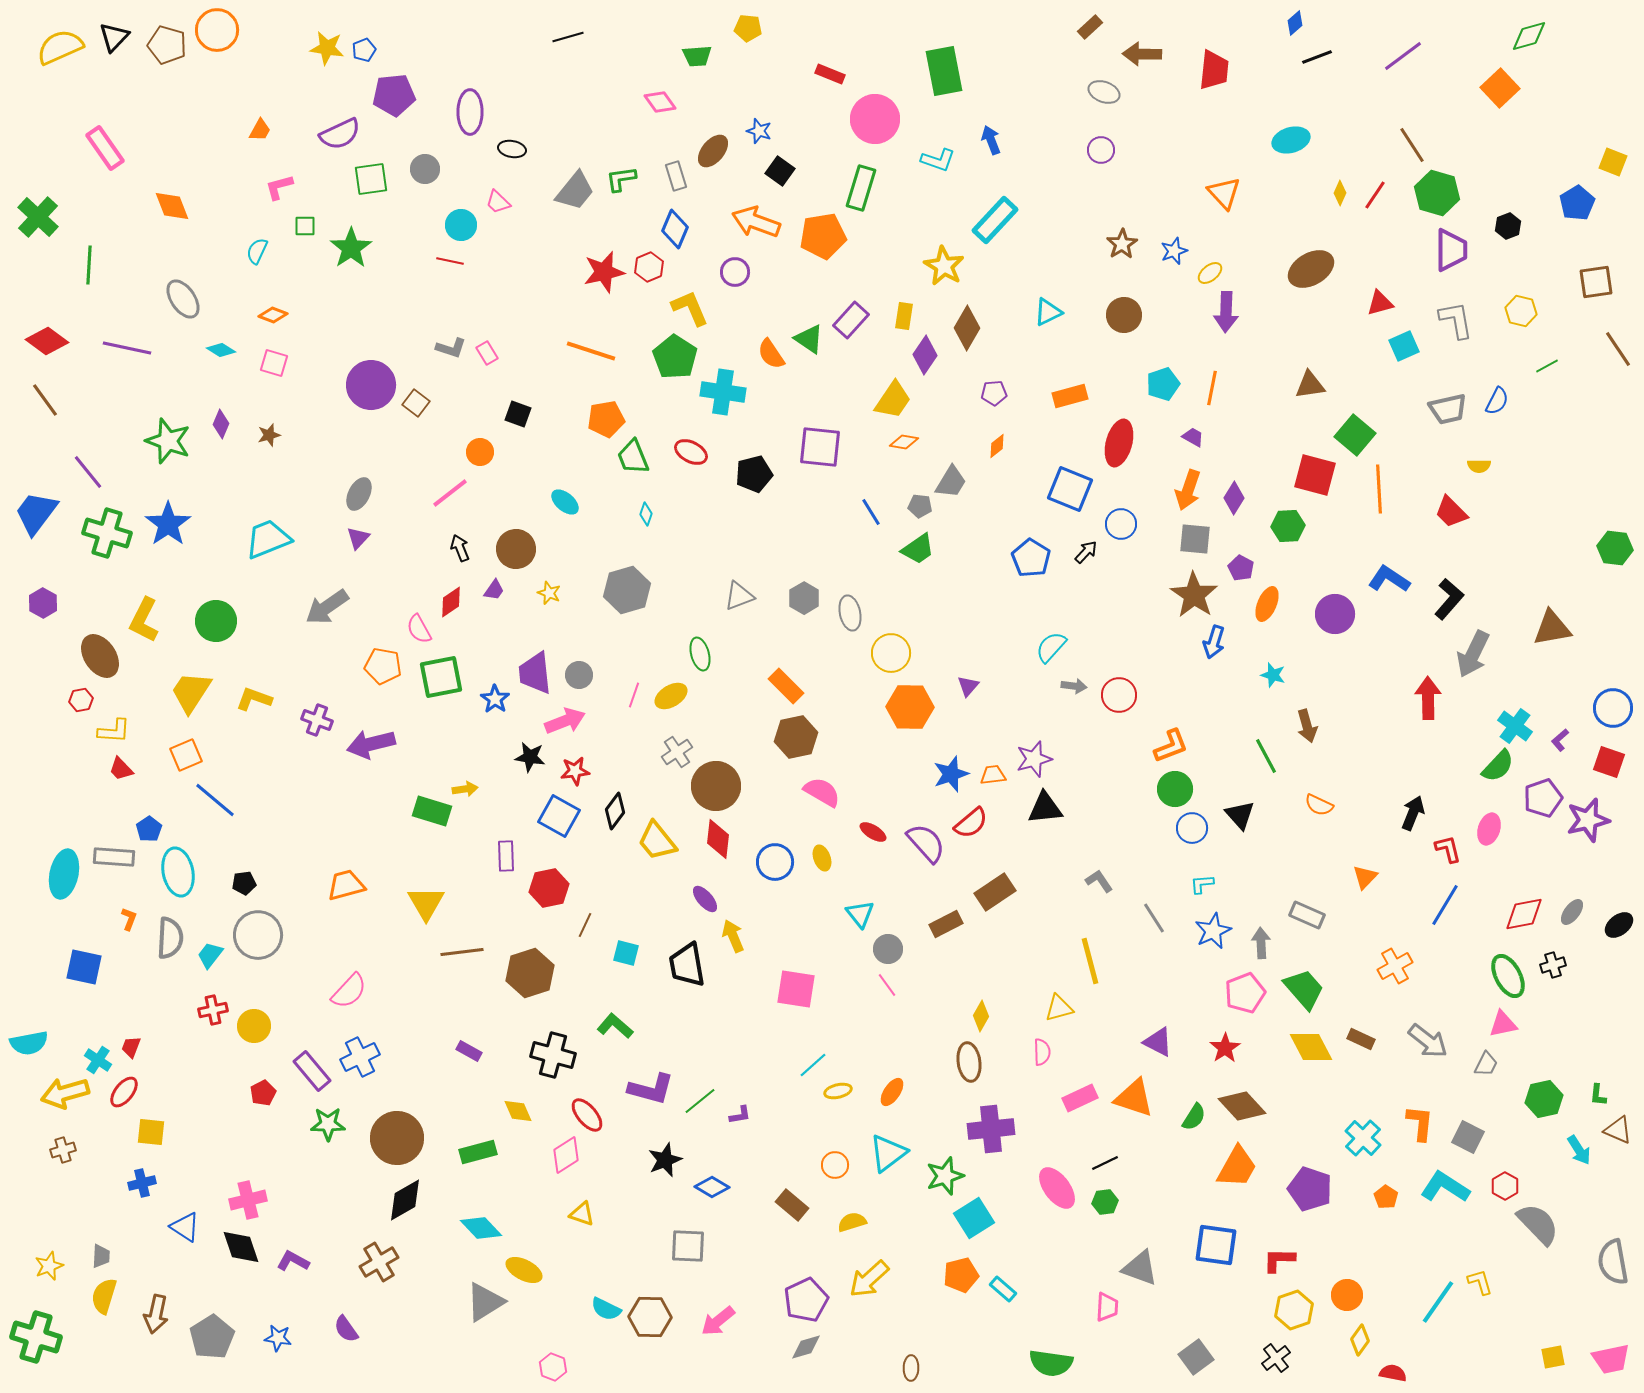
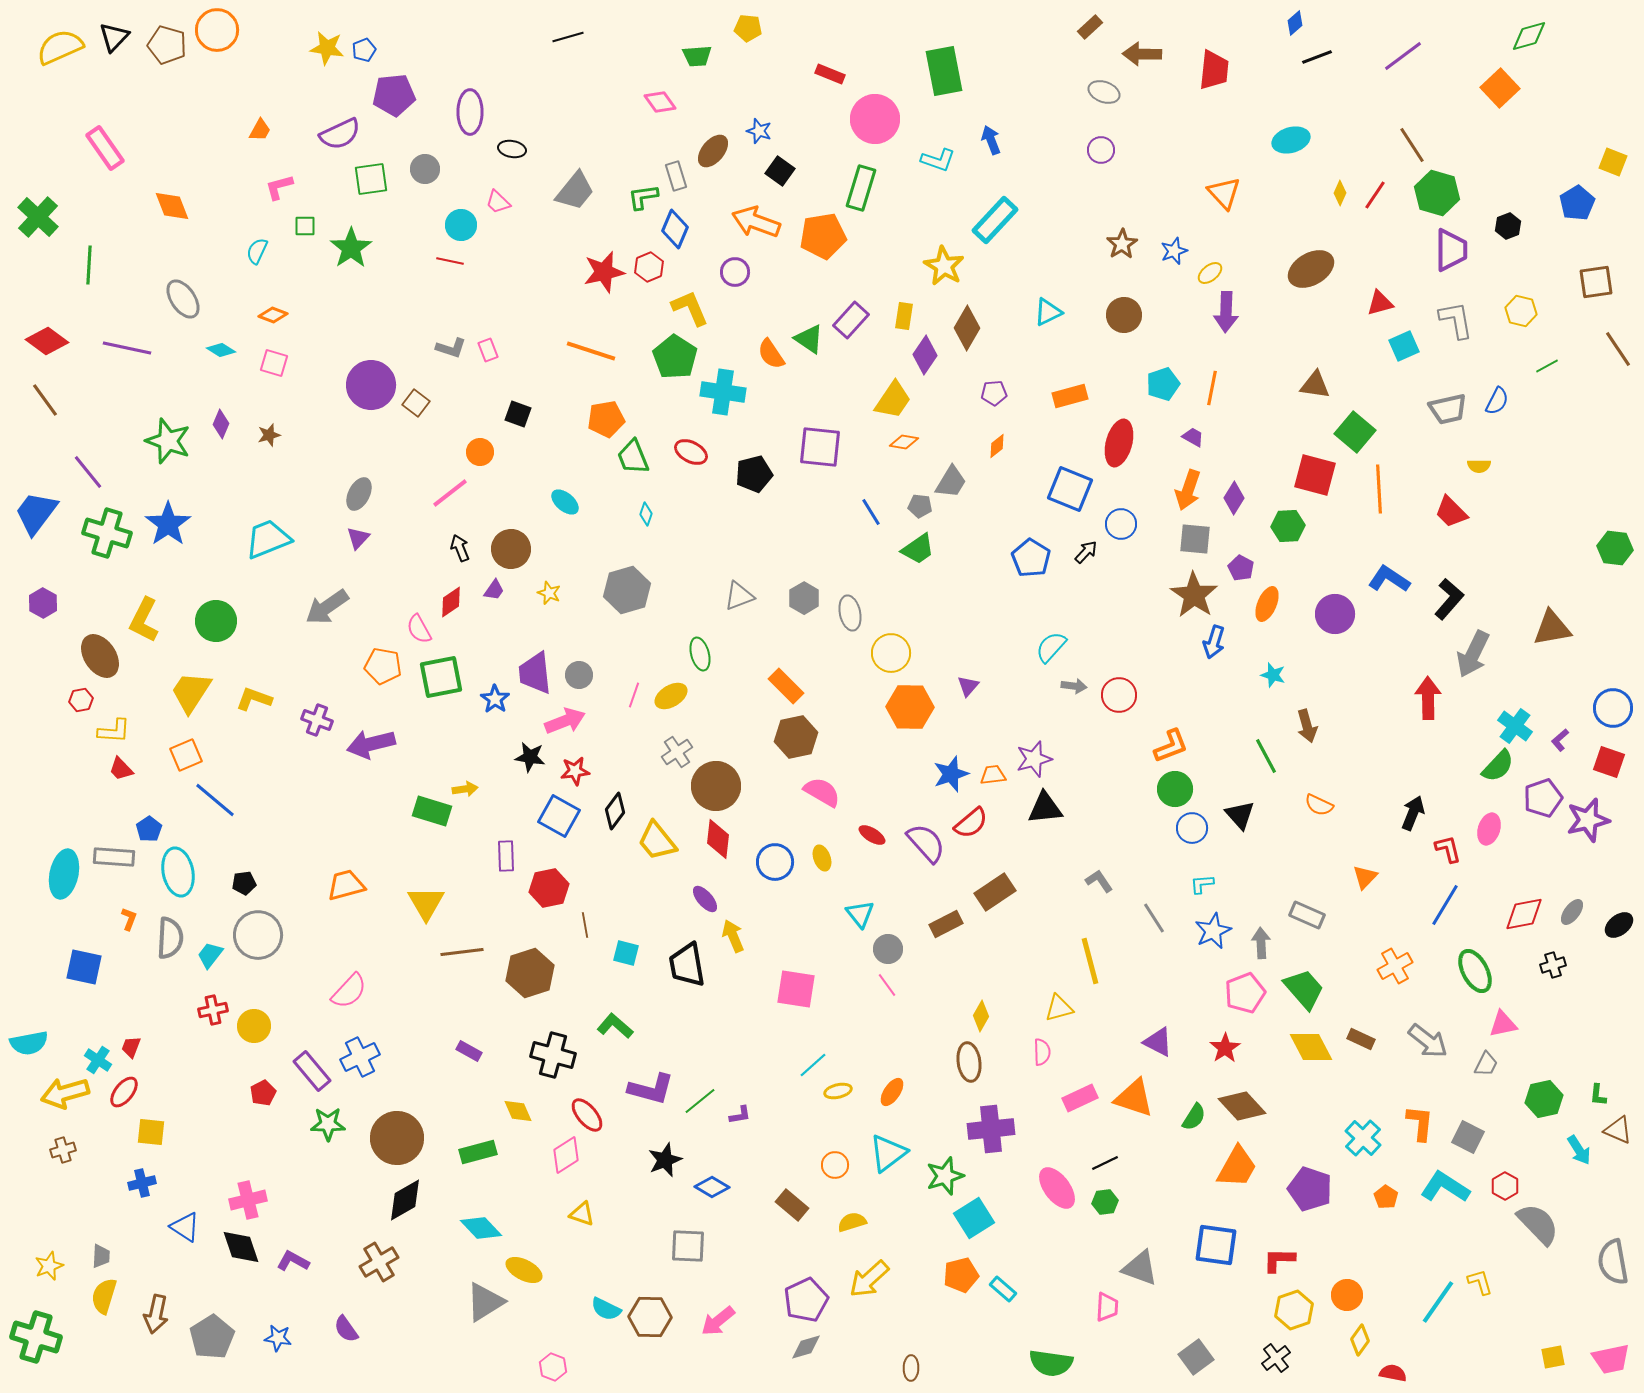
green L-shape at (621, 179): moved 22 px right, 18 px down
pink rectangle at (487, 353): moved 1 px right, 3 px up; rotated 10 degrees clockwise
brown triangle at (1310, 385): moved 5 px right; rotated 16 degrees clockwise
green square at (1355, 435): moved 3 px up
brown circle at (516, 549): moved 5 px left
red ellipse at (873, 832): moved 1 px left, 3 px down
brown line at (585, 925): rotated 35 degrees counterclockwise
green ellipse at (1508, 976): moved 33 px left, 5 px up
